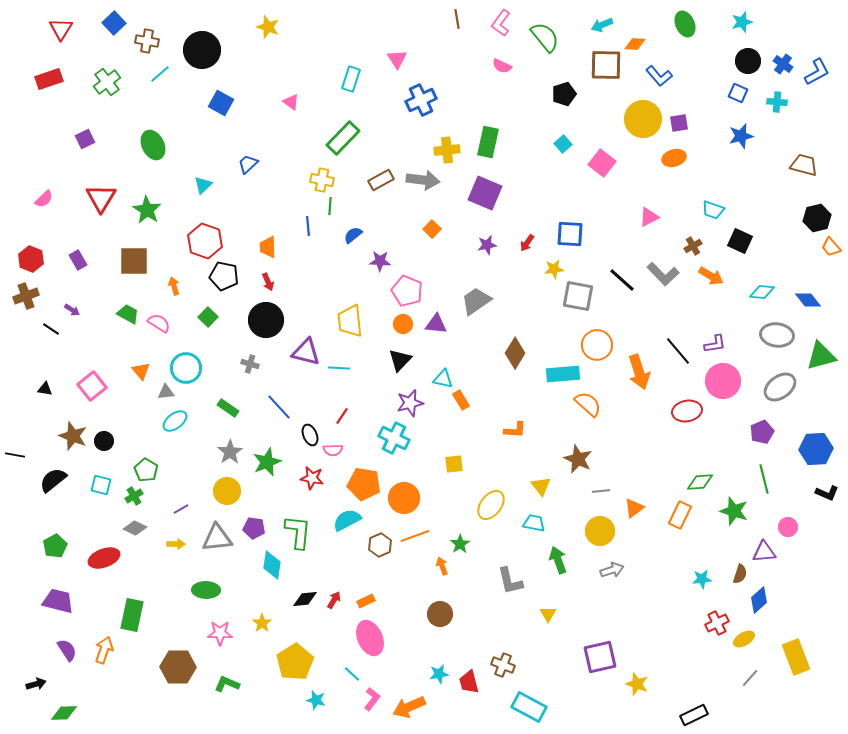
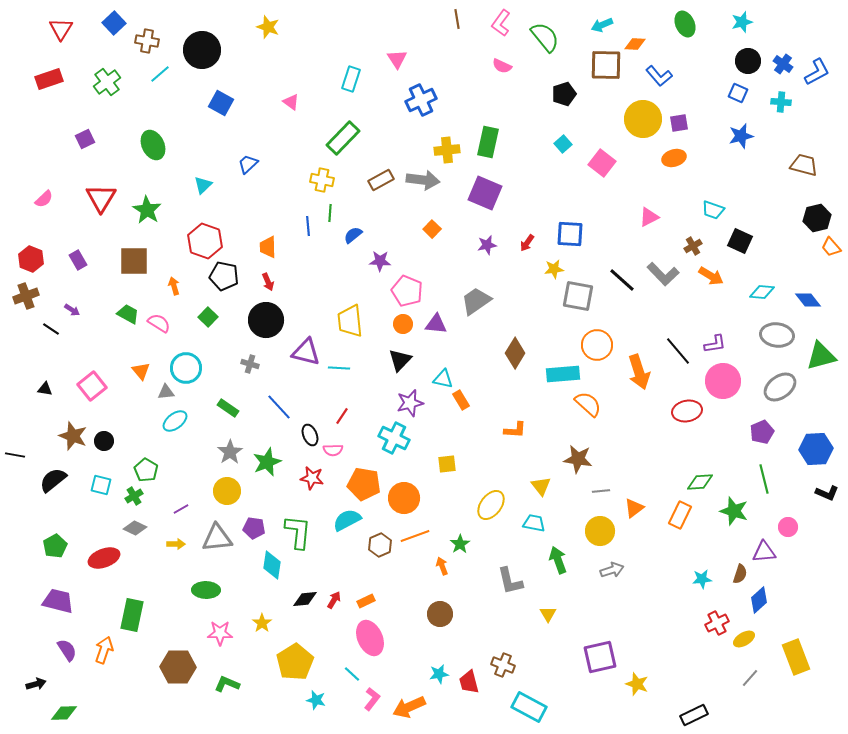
cyan cross at (777, 102): moved 4 px right
green line at (330, 206): moved 7 px down
brown star at (578, 459): rotated 16 degrees counterclockwise
yellow square at (454, 464): moved 7 px left
